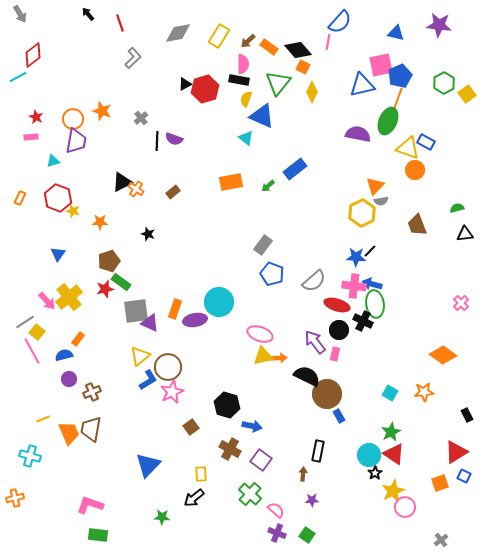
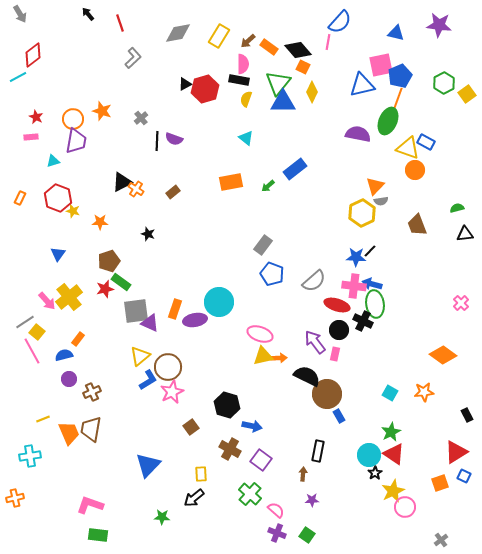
blue triangle at (262, 116): moved 21 px right, 14 px up; rotated 24 degrees counterclockwise
cyan cross at (30, 456): rotated 25 degrees counterclockwise
